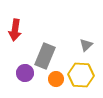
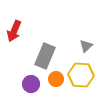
red arrow: moved 1 px left, 1 px down; rotated 15 degrees clockwise
gray triangle: moved 1 px down
purple circle: moved 6 px right, 11 px down
